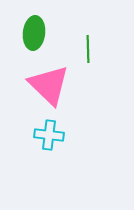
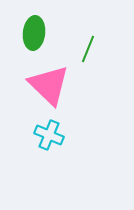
green line: rotated 24 degrees clockwise
cyan cross: rotated 16 degrees clockwise
